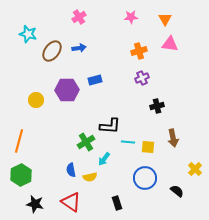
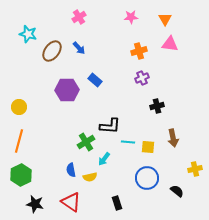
blue arrow: rotated 56 degrees clockwise
blue rectangle: rotated 56 degrees clockwise
yellow circle: moved 17 px left, 7 px down
yellow cross: rotated 32 degrees clockwise
blue circle: moved 2 px right
